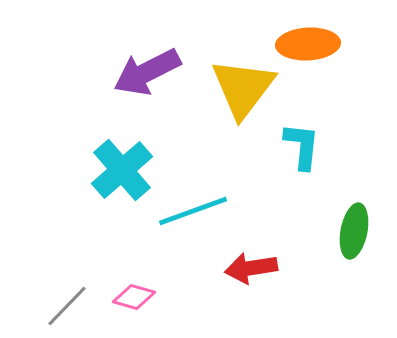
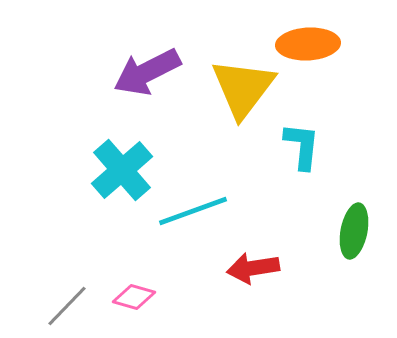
red arrow: moved 2 px right
